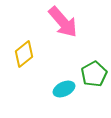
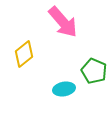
green pentagon: moved 3 px up; rotated 20 degrees counterclockwise
cyan ellipse: rotated 15 degrees clockwise
